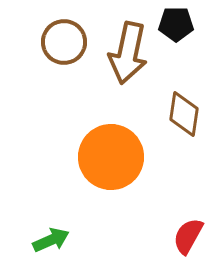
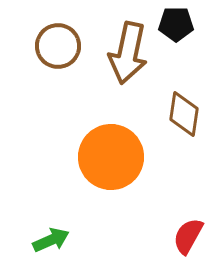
brown circle: moved 6 px left, 4 px down
